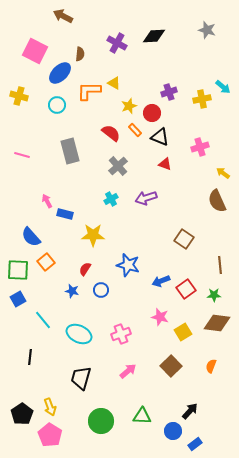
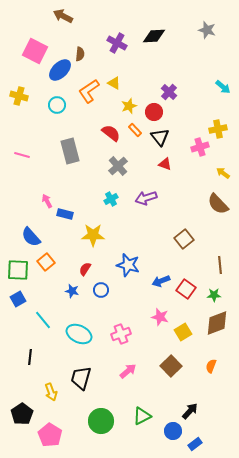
blue ellipse at (60, 73): moved 3 px up
orange L-shape at (89, 91): rotated 35 degrees counterclockwise
purple cross at (169, 92): rotated 28 degrees counterclockwise
yellow cross at (202, 99): moved 16 px right, 30 px down
red circle at (152, 113): moved 2 px right, 1 px up
black triangle at (160, 137): rotated 30 degrees clockwise
brown semicircle at (217, 201): moved 1 px right, 3 px down; rotated 20 degrees counterclockwise
brown square at (184, 239): rotated 18 degrees clockwise
red square at (186, 289): rotated 18 degrees counterclockwise
brown diamond at (217, 323): rotated 28 degrees counterclockwise
yellow arrow at (50, 407): moved 1 px right, 15 px up
green triangle at (142, 416): rotated 30 degrees counterclockwise
